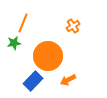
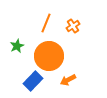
orange line: moved 23 px right
green star: moved 3 px right, 3 px down; rotated 16 degrees counterclockwise
orange circle: moved 1 px right
